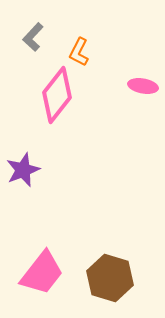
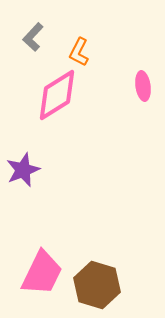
pink ellipse: rotated 72 degrees clockwise
pink diamond: rotated 20 degrees clockwise
pink trapezoid: rotated 12 degrees counterclockwise
brown hexagon: moved 13 px left, 7 px down
